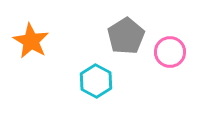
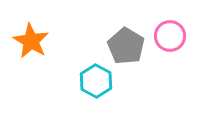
gray pentagon: moved 10 px down; rotated 9 degrees counterclockwise
pink circle: moved 16 px up
